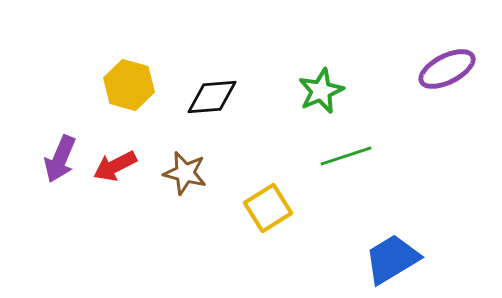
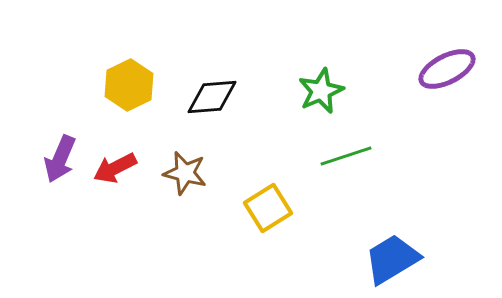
yellow hexagon: rotated 18 degrees clockwise
red arrow: moved 2 px down
